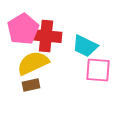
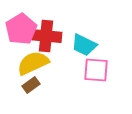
pink pentagon: moved 2 px left
cyan trapezoid: moved 1 px left, 1 px up
pink square: moved 2 px left
brown rectangle: rotated 24 degrees counterclockwise
